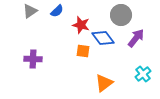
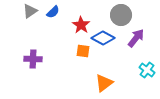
blue semicircle: moved 4 px left, 1 px down
red star: rotated 18 degrees clockwise
blue diamond: rotated 25 degrees counterclockwise
cyan cross: moved 4 px right, 4 px up; rotated 14 degrees counterclockwise
